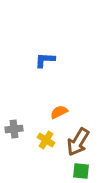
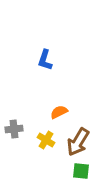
blue L-shape: rotated 75 degrees counterclockwise
